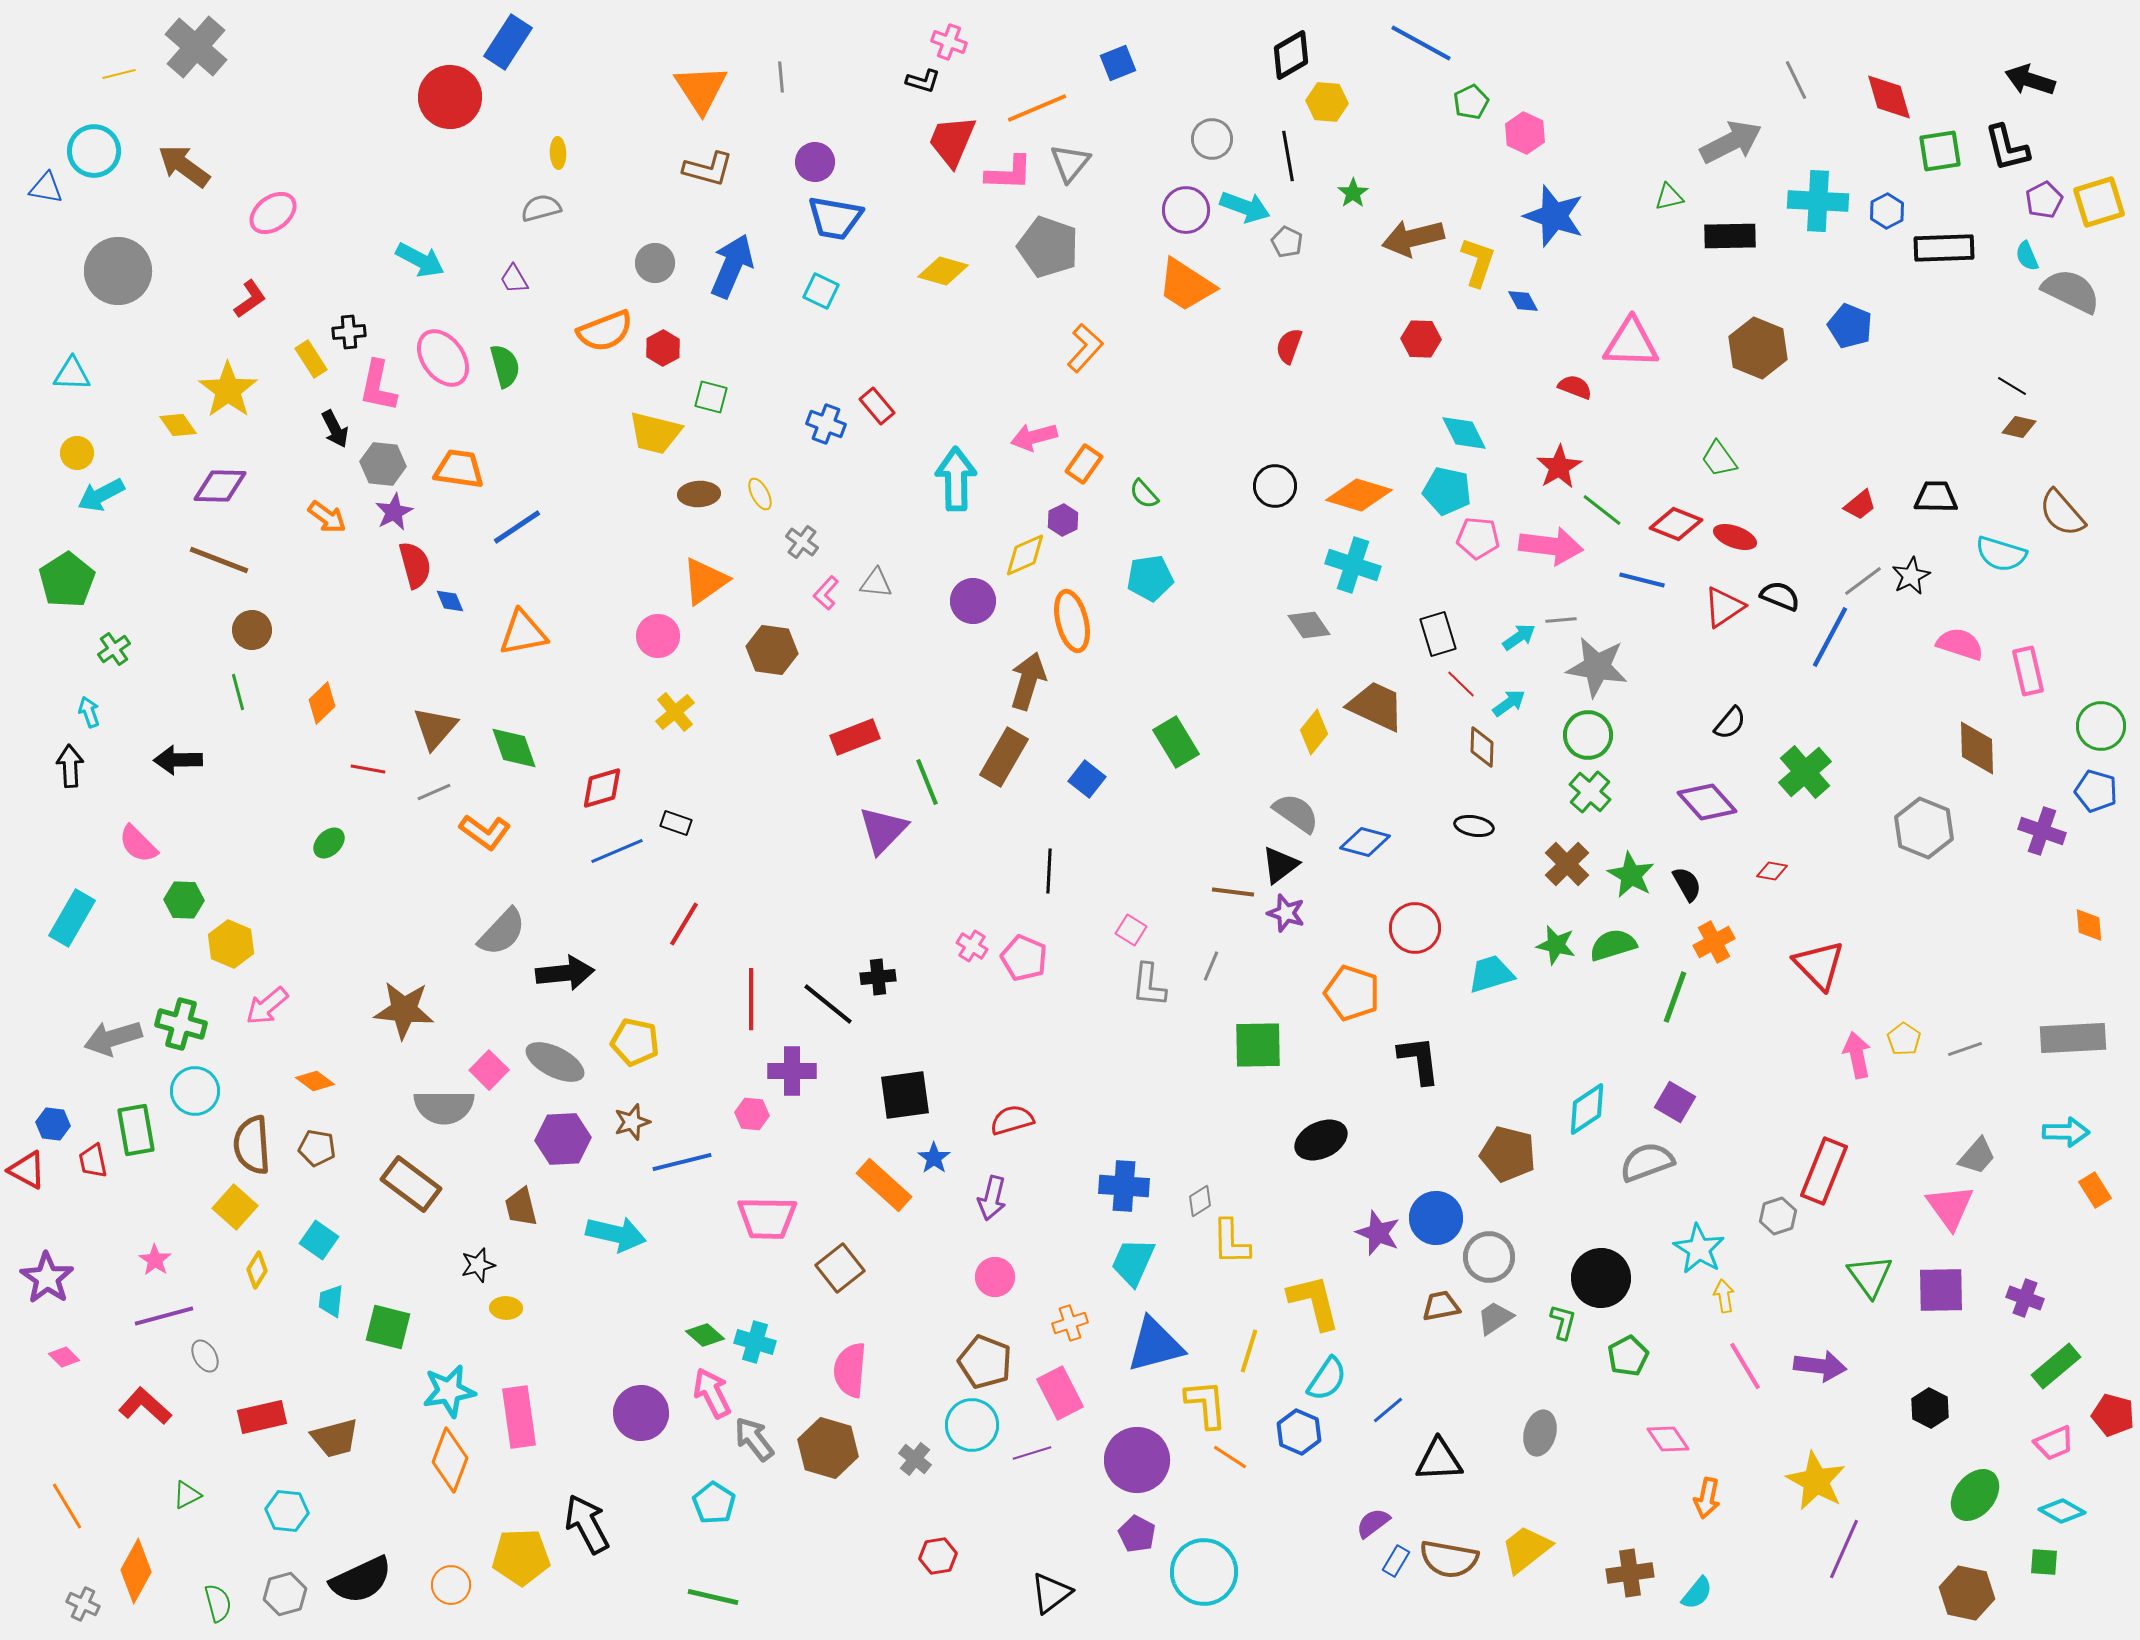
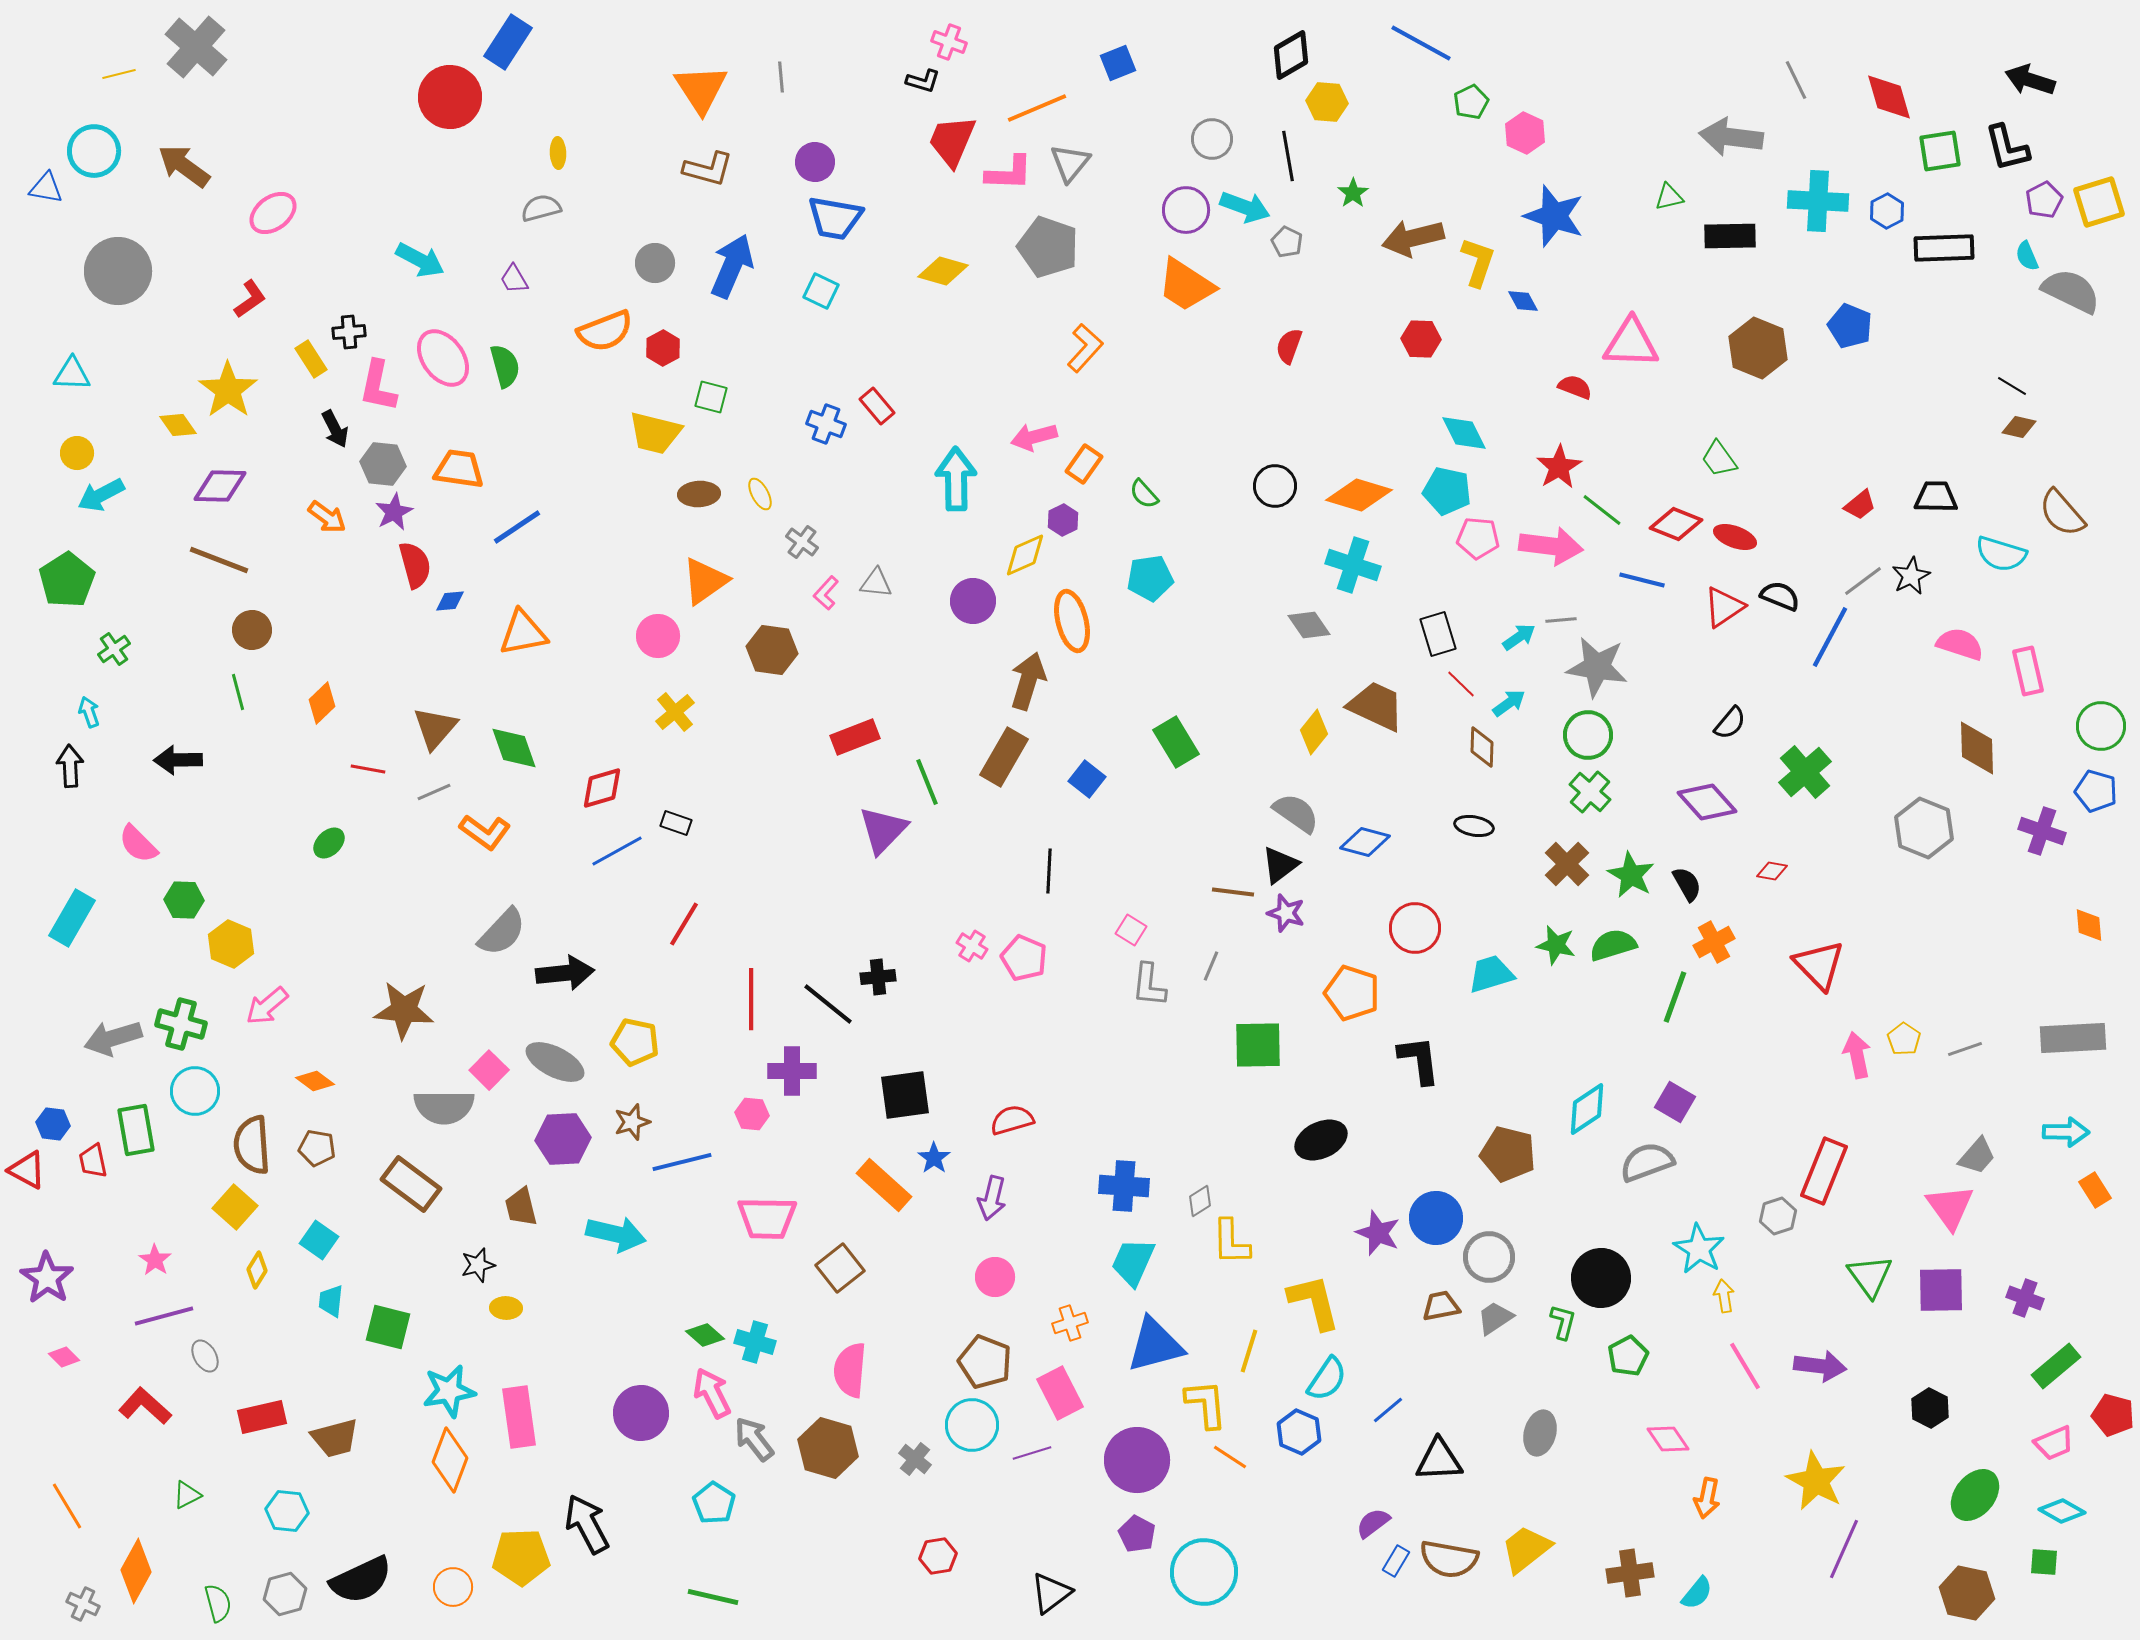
gray arrow at (1731, 142): moved 5 px up; rotated 146 degrees counterclockwise
blue diamond at (450, 601): rotated 72 degrees counterclockwise
blue line at (617, 851): rotated 6 degrees counterclockwise
orange circle at (451, 1585): moved 2 px right, 2 px down
